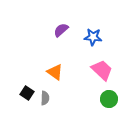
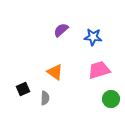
pink trapezoid: moved 3 px left; rotated 60 degrees counterclockwise
black square: moved 4 px left, 4 px up; rotated 32 degrees clockwise
green circle: moved 2 px right
